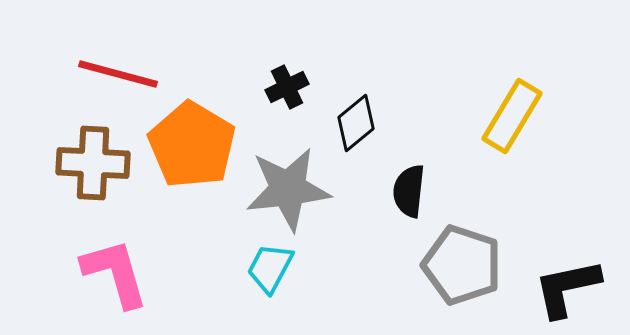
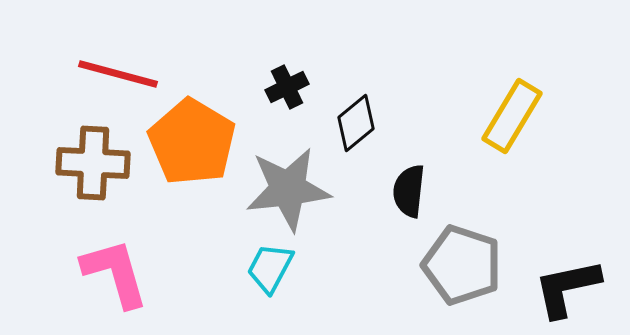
orange pentagon: moved 3 px up
